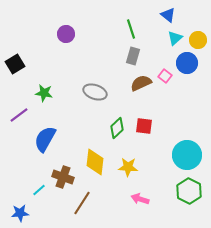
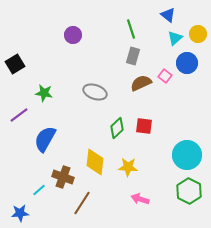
purple circle: moved 7 px right, 1 px down
yellow circle: moved 6 px up
